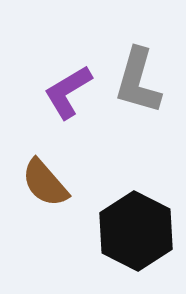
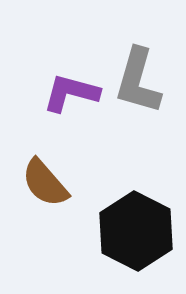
purple L-shape: moved 3 px right, 1 px down; rotated 46 degrees clockwise
